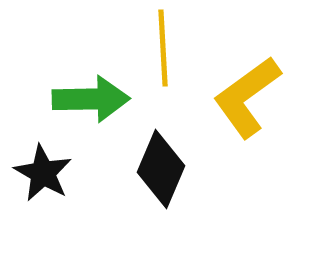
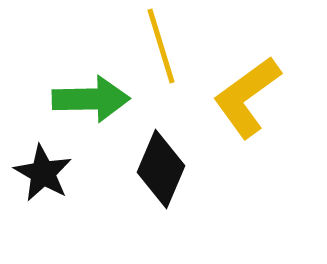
yellow line: moved 2 px left, 2 px up; rotated 14 degrees counterclockwise
